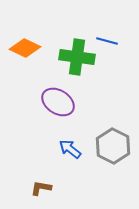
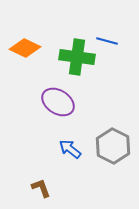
brown L-shape: rotated 60 degrees clockwise
